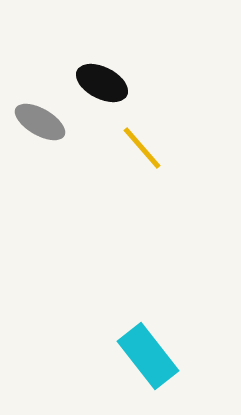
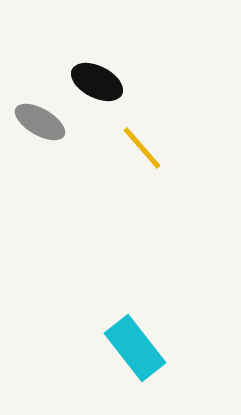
black ellipse: moved 5 px left, 1 px up
cyan rectangle: moved 13 px left, 8 px up
